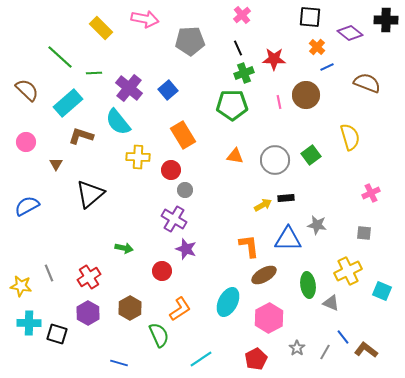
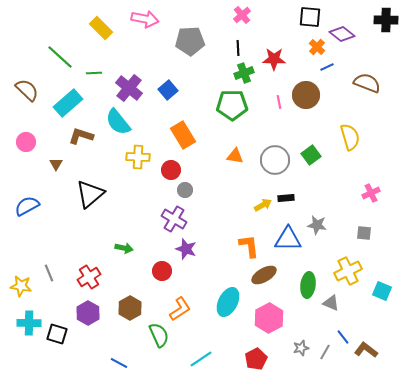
purple diamond at (350, 33): moved 8 px left, 1 px down
black line at (238, 48): rotated 21 degrees clockwise
green ellipse at (308, 285): rotated 15 degrees clockwise
gray star at (297, 348): moved 4 px right; rotated 21 degrees clockwise
blue line at (119, 363): rotated 12 degrees clockwise
